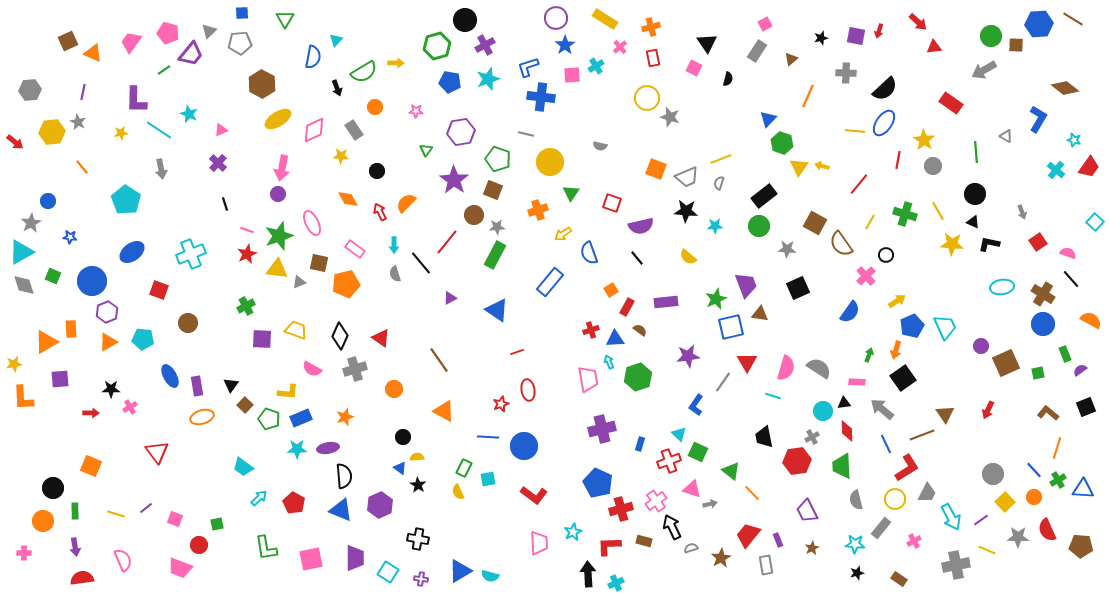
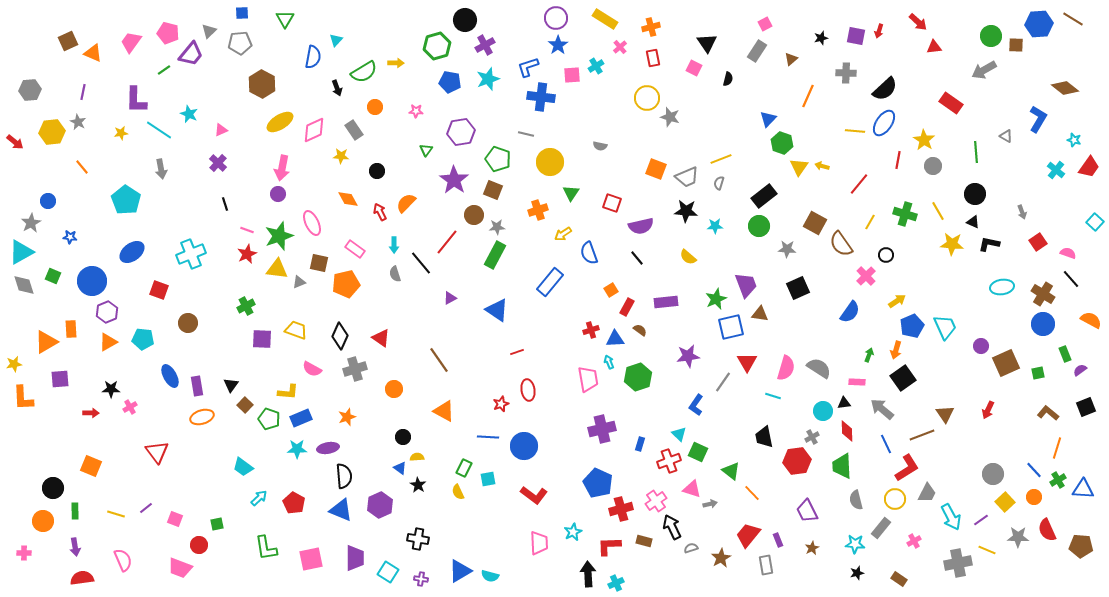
blue star at (565, 45): moved 7 px left
yellow ellipse at (278, 119): moved 2 px right, 3 px down
orange star at (345, 417): moved 2 px right
gray cross at (956, 565): moved 2 px right, 2 px up
